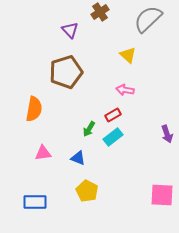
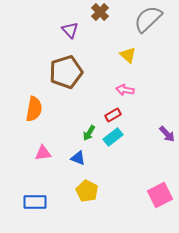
brown cross: rotated 12 degrees counterclockwise
green arrow: moved 4 px down
purple arrow: rotated 24 degrees counterclockwise
pink square: moved 2 px left; rotated 30 degrees counterclockwise
